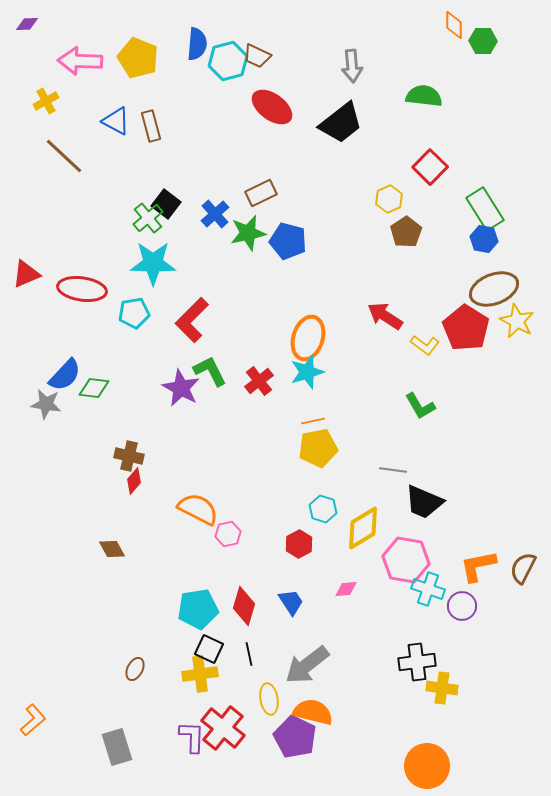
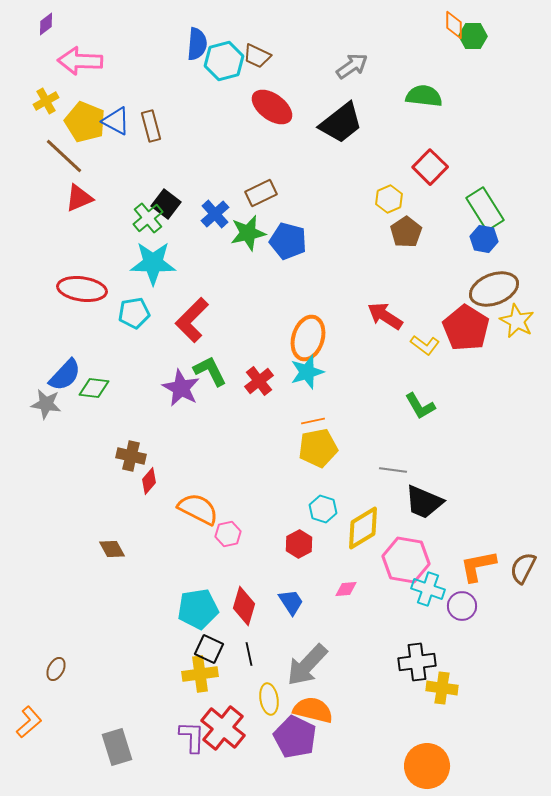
purple diamond at (27, 24): moved 19 px right; rotated 35 degrees counterclockwise
green hexagon at (483, 41): moved 10 px left, 5 px up
yellow pentagon at (138, 58): moved 53 px left, 64 px down
cyan hexagon at (228, 61): moved 4 px left
gray arrow at (352, 66): rotated 120 degrees counterclockwise
red triangle at (26, 274): moved 53 px right, 76 px up
brown cross at (129, 456): moved 2 px right
red diamond at (134, 481): moved 15 px right
gray arrow at (307, 665): rotated 9 degrees counterclockwise
brown ellipse at (135, 669): moved 79 px left
orange semicircle at (313, 712): moved 2 px up
orange L-shape at (33, 720): moved 4 px left, 2 px down
